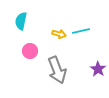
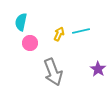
cyan semicircle: moved 1 px down
yellow arrow: rotated 80 degrees counterclockwise
pink circle: moved 8 px up
gray arrow: moved 4 px left, 2 px down
